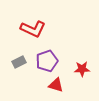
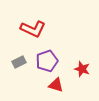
red star: rotated 21 degrees clockwise
